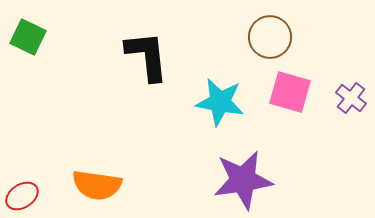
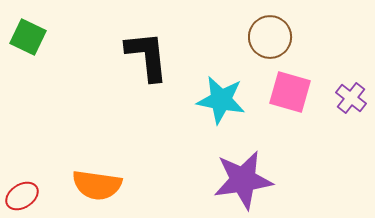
cyan star: moved 1 px right, 2 px up
